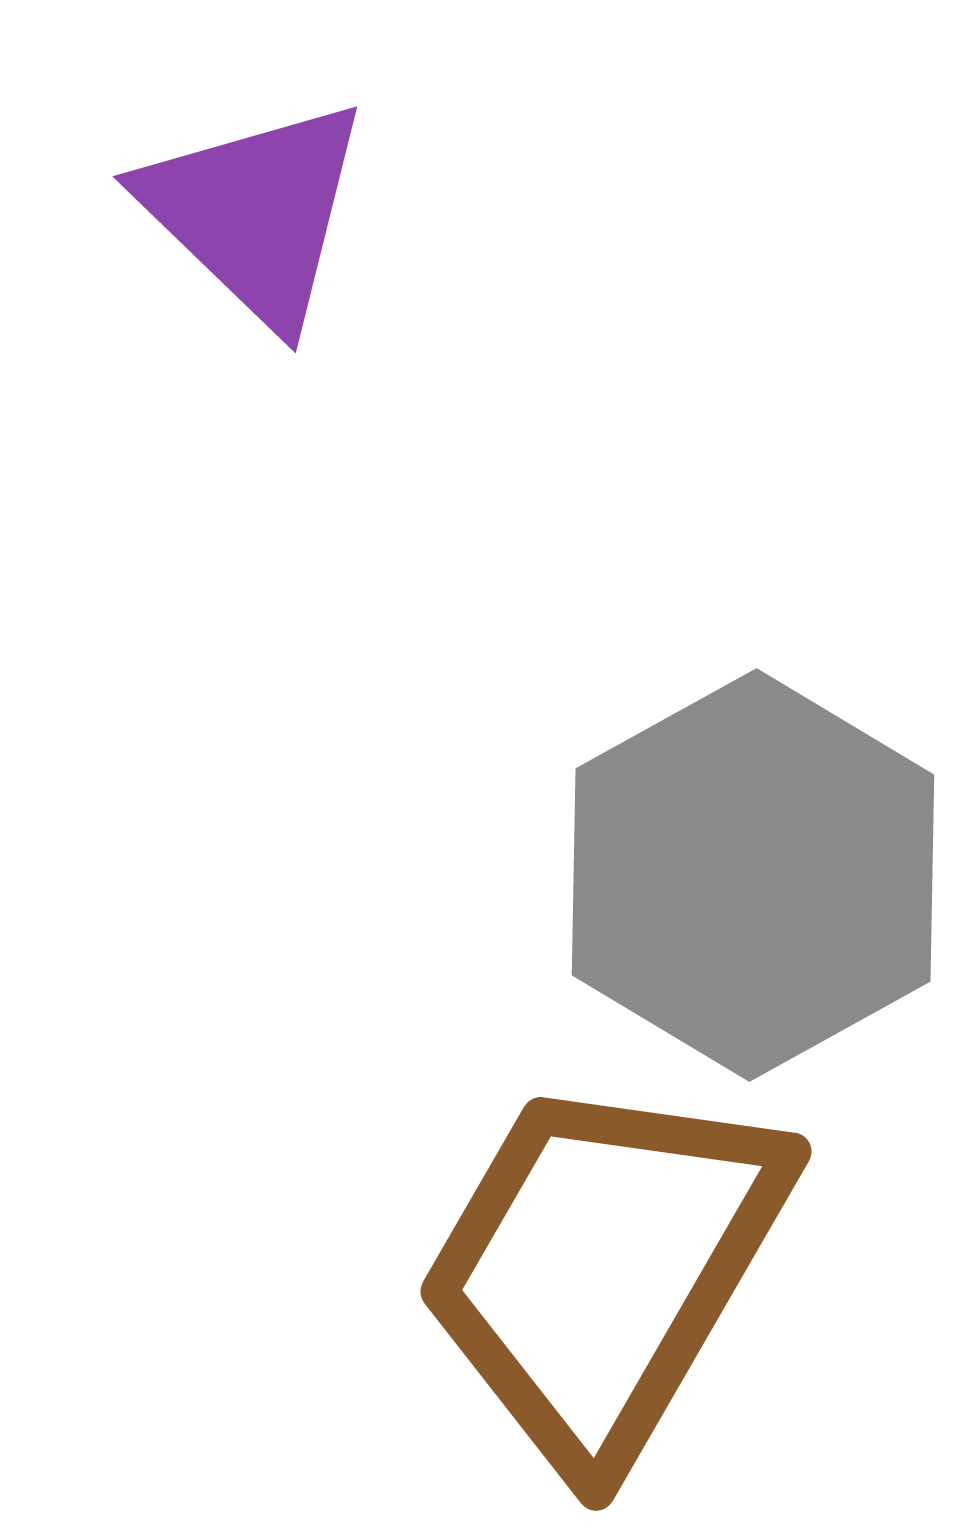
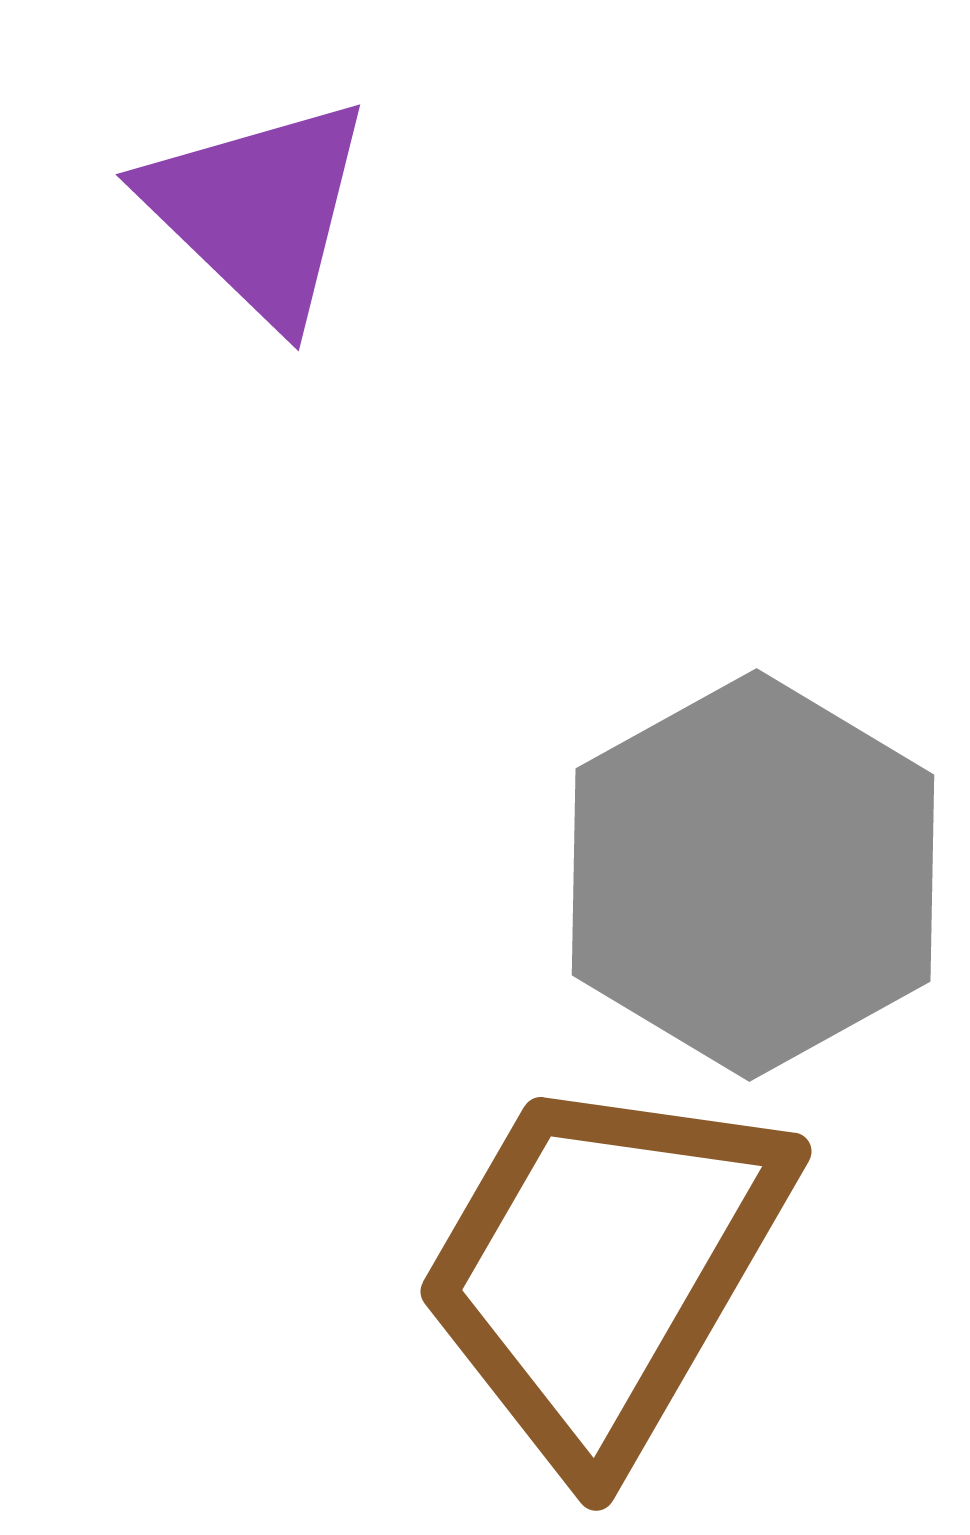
purple triangle: moved 3 px right, 2 px up
